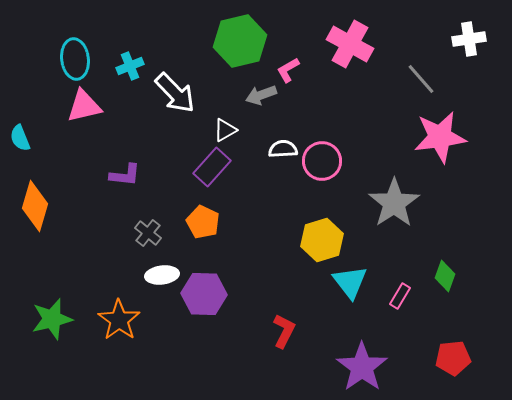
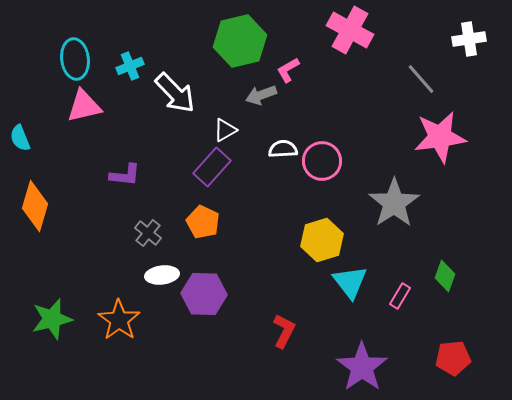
pink cross: moved 14 px up
